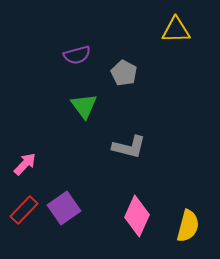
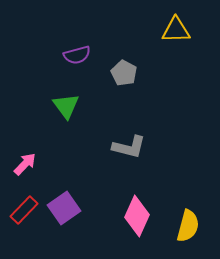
green triangle: moved 18 px left
